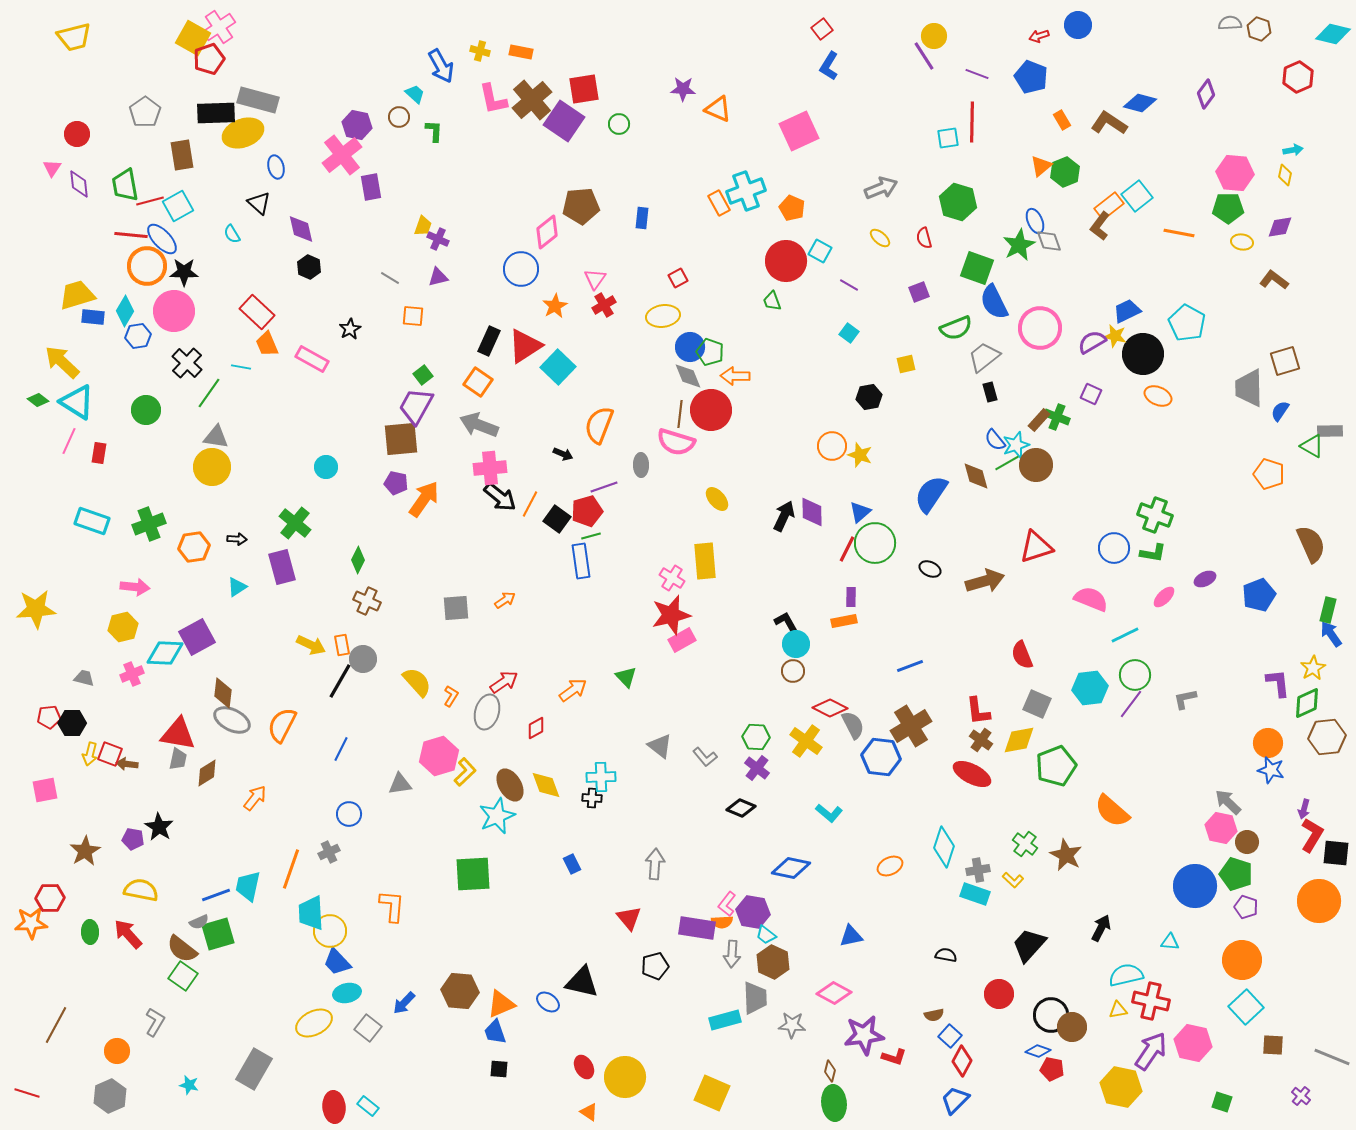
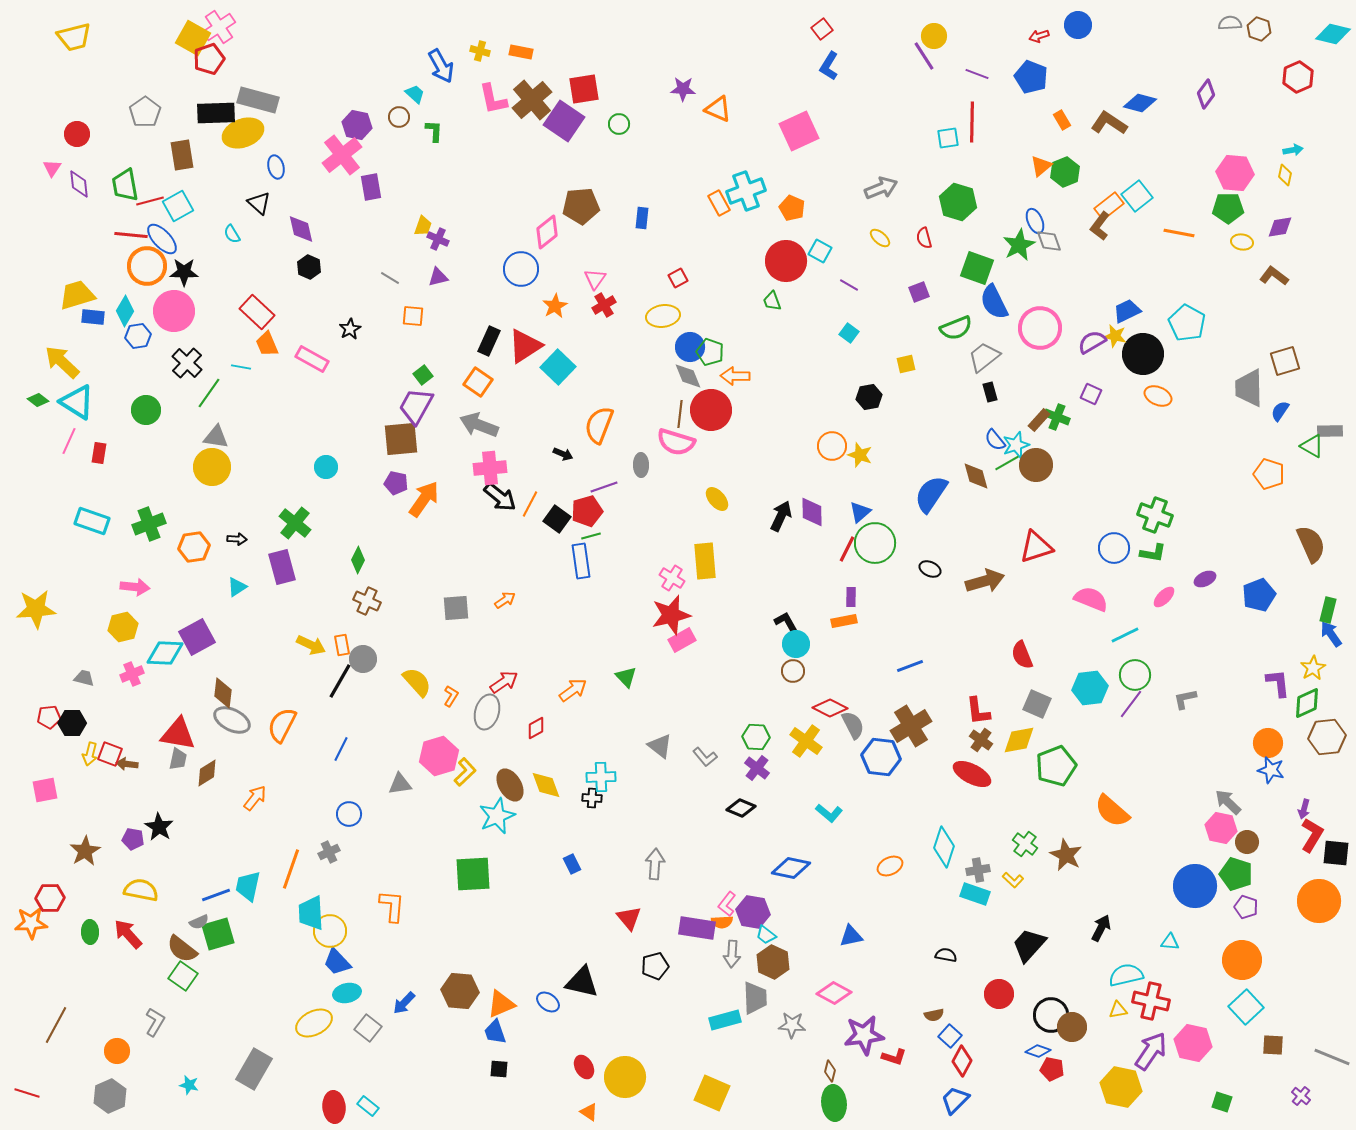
brown L-shape at (1274, 280): moved 4 px up
black arrow at (784, 516): moved 3 px left
